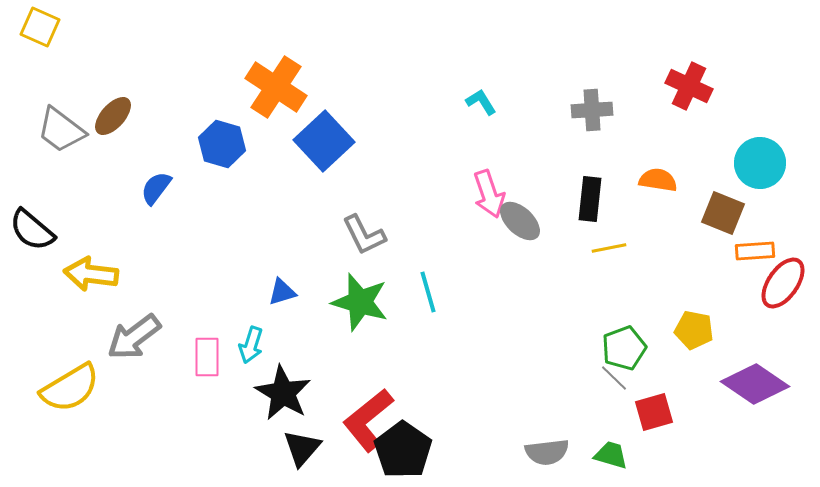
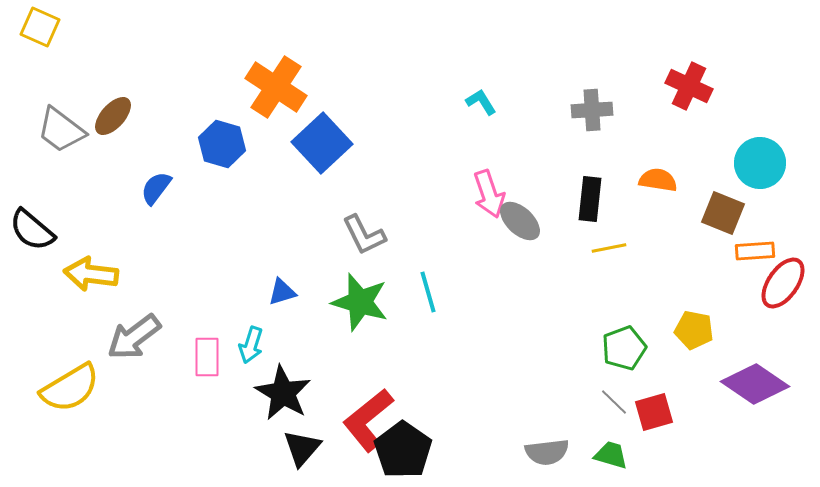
blue square: moved 2 px left, 2 px down
gray line: moved 24 px down
